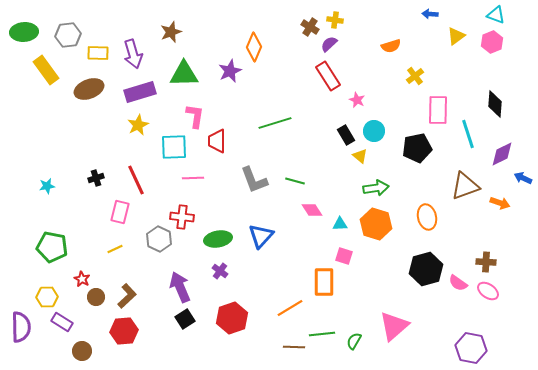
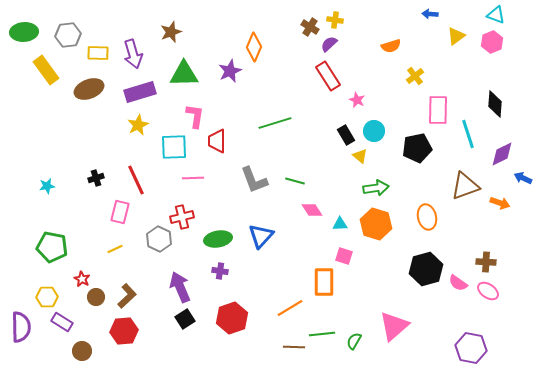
red cross at (182, 217): rotated 20 degrees counterclockwise
purple cross at (220, 271): rotated 28 degrees counterclockwise
